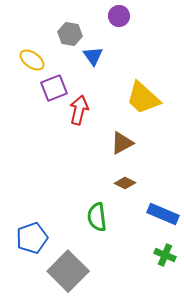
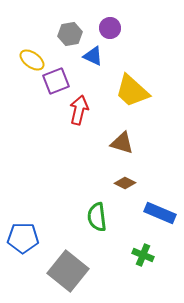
purple circle: moved 9 px left, 12 px down
gray hexagon: rotated 20 degrees counterclockwise
blue triangle: rotated 30 degrees counterclockwise
purple square: moved 2 px right, 7 px up
yellow trapezoid: moved 11 px left, 7 px up
brown triangle: rotated 45 degrees clockwise
blue rectangle: moved 3 px left, 1 px up
blue pentagon: moved 9 px left; rotated 20 degrees clockwise
green cross: moved 22 px left
gray square: rotated 6 degrees counterclockwise
